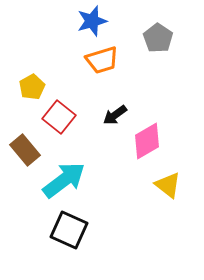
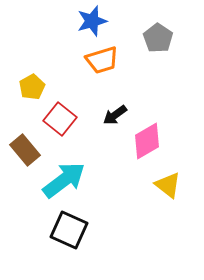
red square: moved 1 px right, 2 px down
